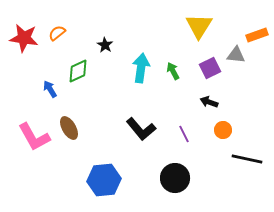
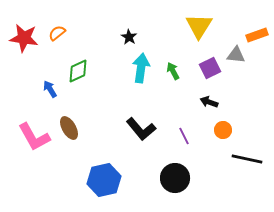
black star: moved 24 px right, 8 px up
purple line: moved 2 px down
blue hexagon: rotated 8 degrees counterclockwise
